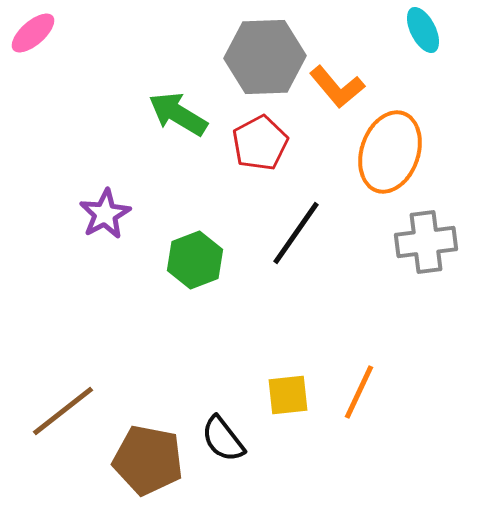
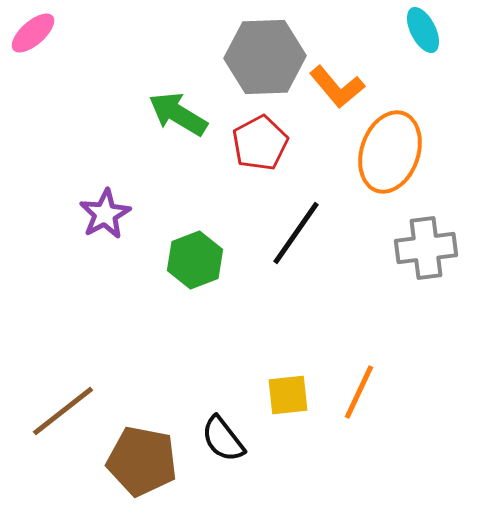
gray cross: moved 6 px down
brown pentagon: moved 6 px left, 1 px down
